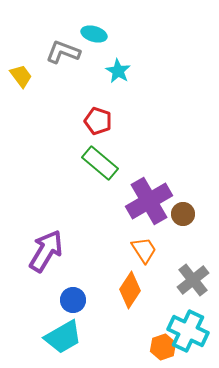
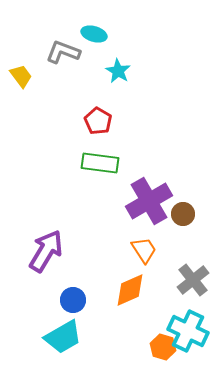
red pentagon: rotated 12 degrees clockwise
green rectangle: rotated 33 degrees counterclockwise
orange diamond: rotated 33 degrees clockwise
orange hexagon: rotated 25 degrees counterclockwise
